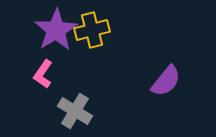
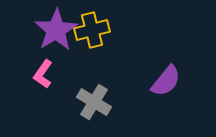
gray cross: moved 19 px right, 9 px up
